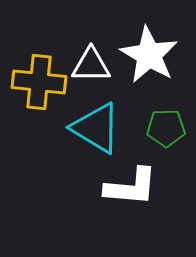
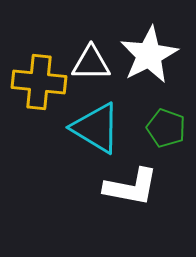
white star: rotated 14 degrees clockwise
white triangle: moved 2 px up
green pentagon: rotated 21 degrees clockwise
white L-shape: rotated 6 degrees clockwise
